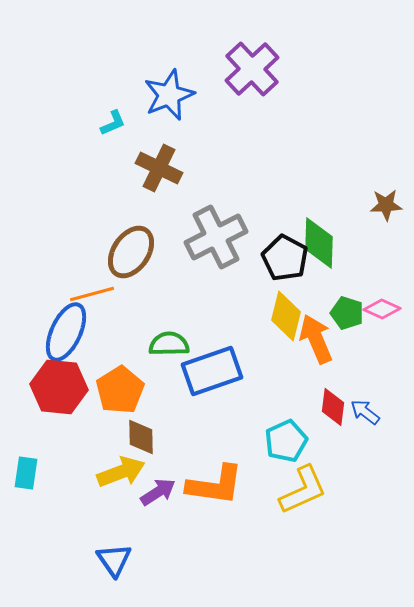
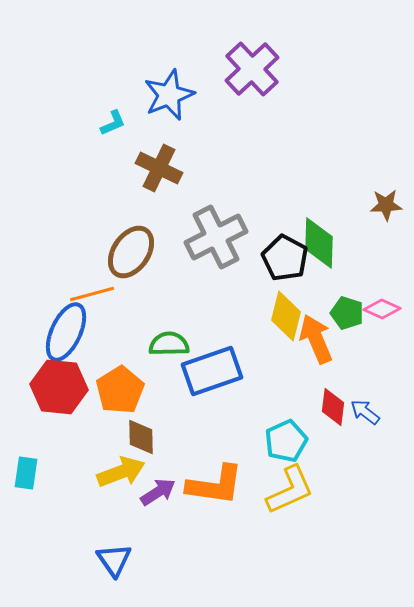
yellow L-shape: moved 13 px left
